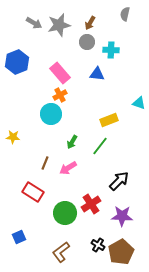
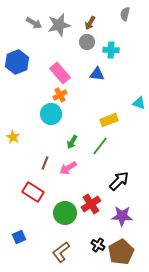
yellow star: rotated 24 degrees clockwise
